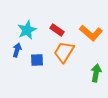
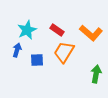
green arrow: moved 1 px down
